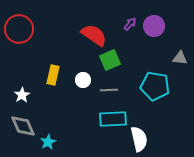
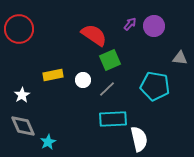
yellow rectangle: rotated 66 degrees clockwise
gray line: moved 2 px left, 1 px up; rotated 42 degrees counterclockwise
